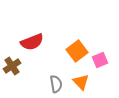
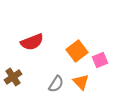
brown cross: moved 1 px right, 11 px down
gray semicircle: rotated 42 degrees clockwise
